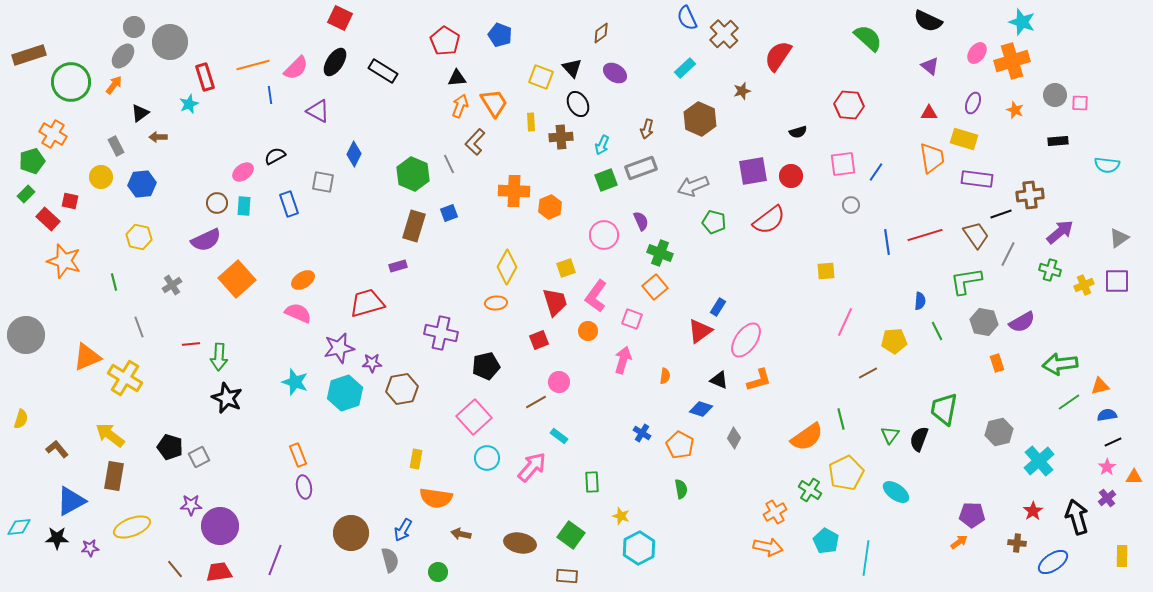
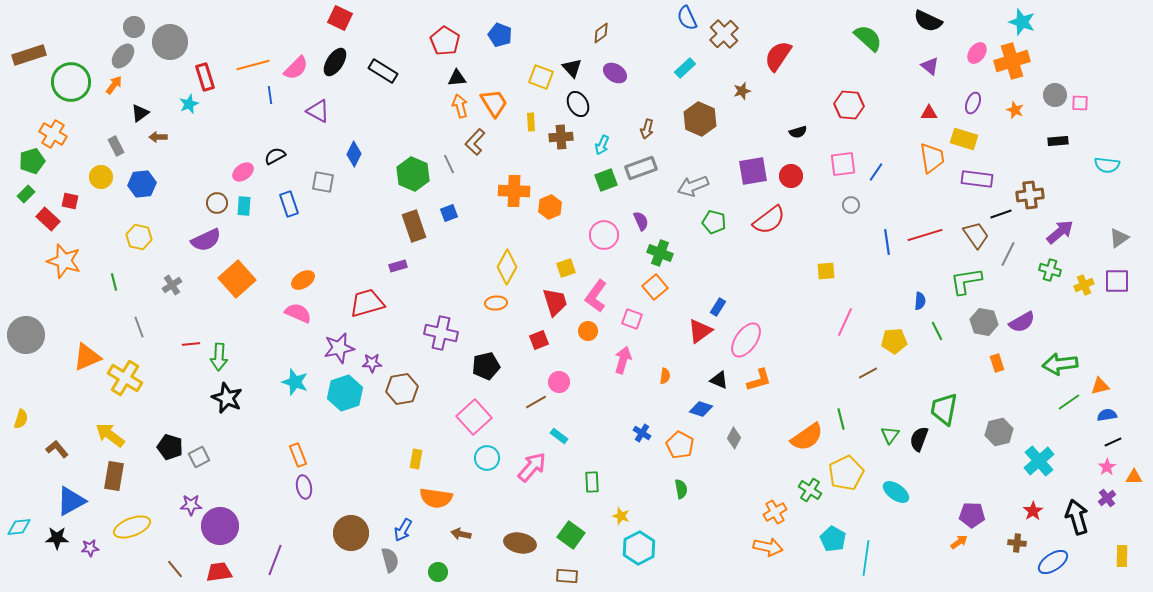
orange arrow at (460, 106): rotated 35 degrees counterclockwise
brown rectangle at (414, 226): rotated 36 degrees counterclockwise
cyan pentagon at (826, 541): moved 7 px right, 2 px up
